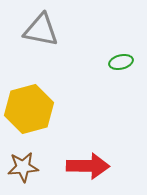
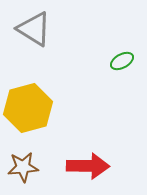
gray triangle: moved 7 px left, 1 px up; rotated 21 degrees clockwise
green ellipse: moved 1 px right, 1 px up; rotated 15 degrees counterclockwise
yellow hexagon: moved 1 px left, 1 px up
